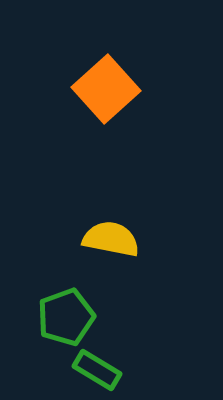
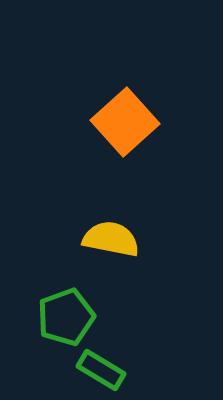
orange square: moved 19 px right, 33 px down
green rectangle: moved 4 px right
